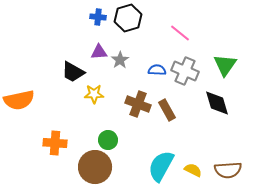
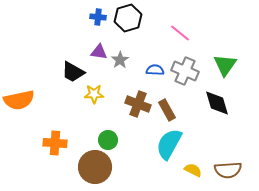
purple triangle: rotated 12 degrees clockwise
blue semicircle: moved 2 px left
cyan semicircle: moved 8 px right, 22 px up
